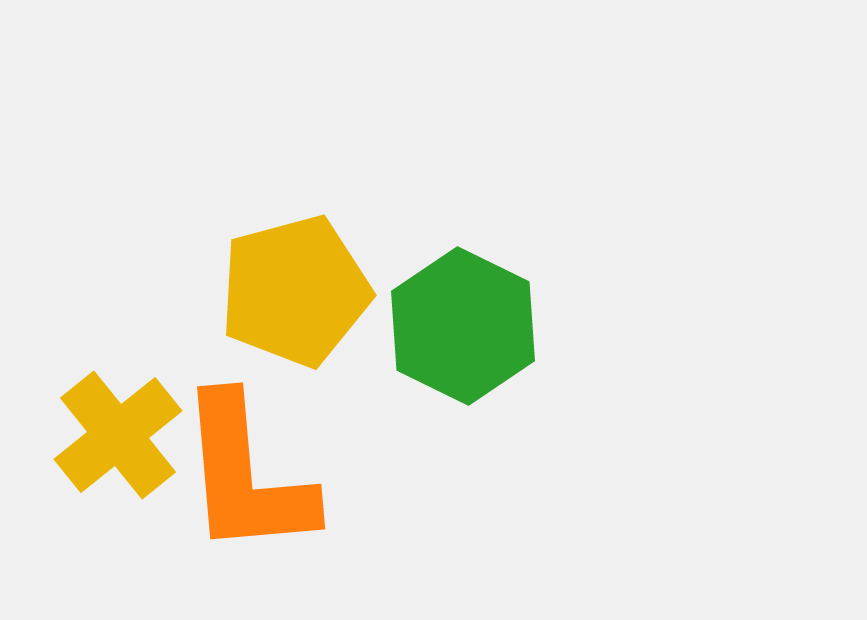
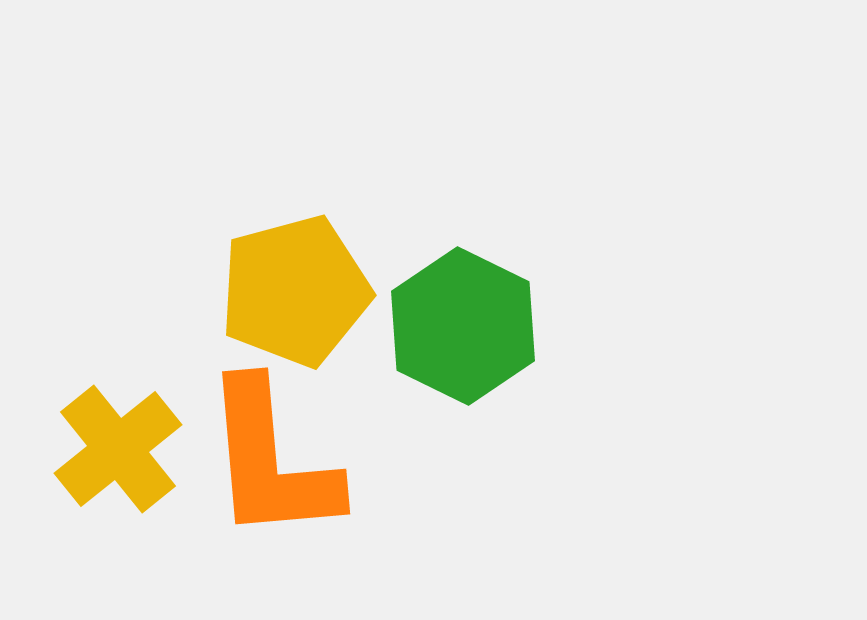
yellow cross: moved 14 px down
orange L-shape: moved 25 px right, 15 px up
